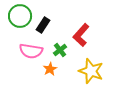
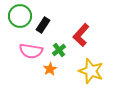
green cross: moved 1 px left
